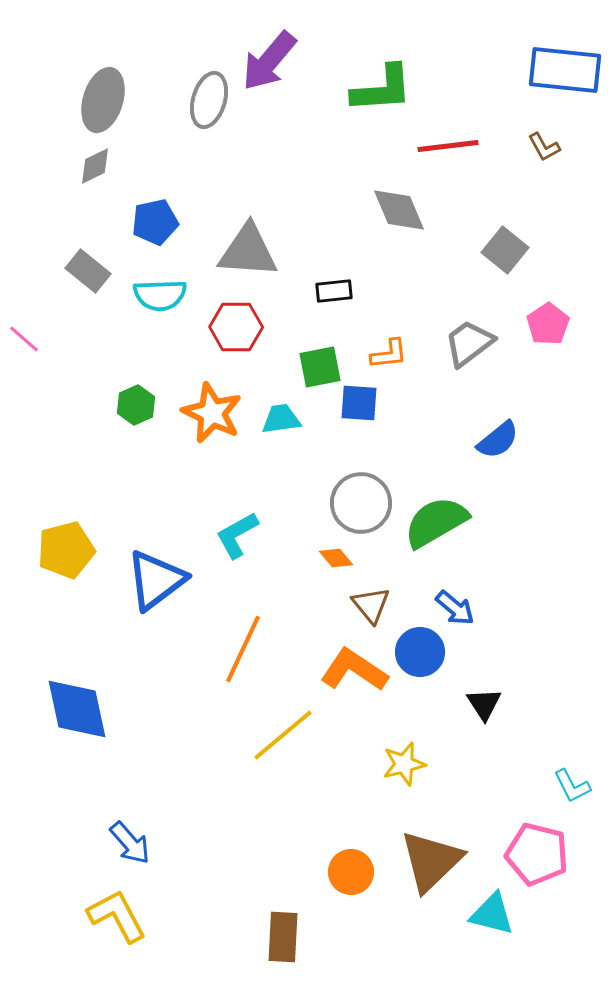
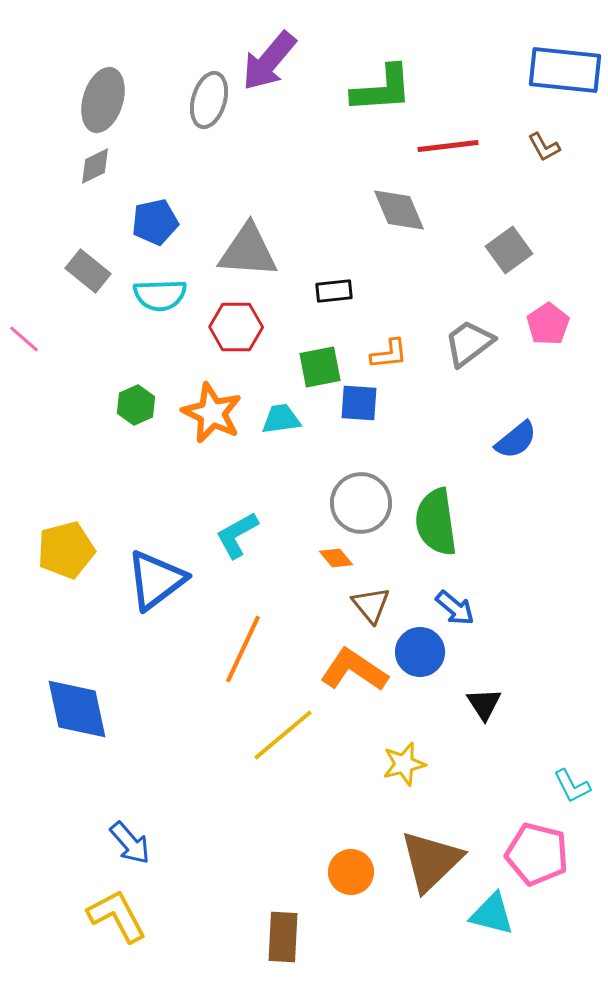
gray square at (505, 250): moved 4 px right; rotated 15 degrees clockwise
blue semicircle at (498, 440): moved 18 px right
green semicircle at (436, 522): rotated 68 degrees counterclockwise
